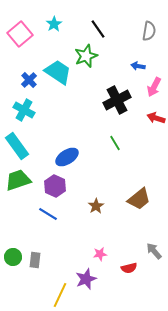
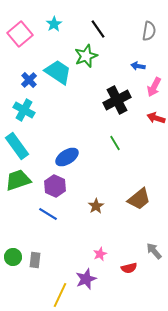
pink star: rotated 16 degrees counterclockwise
